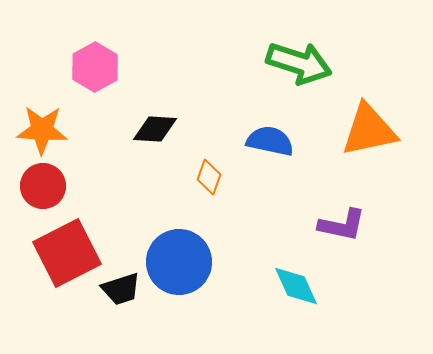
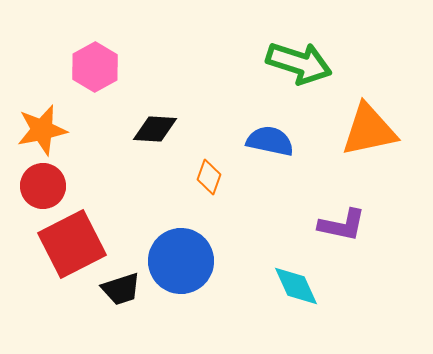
orange star: rotated 15 degrees counterclockwise
red square: moved 5 px right, 9 px up
blue circle: moved 2 px right, 1 px up
